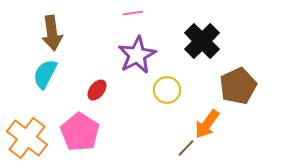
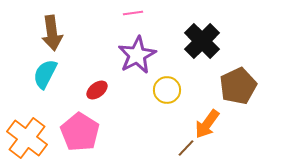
red ellipse: rotated 15 degrees clockwise
